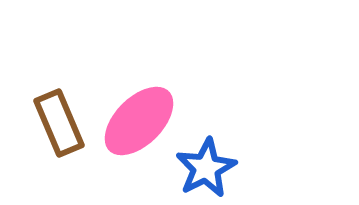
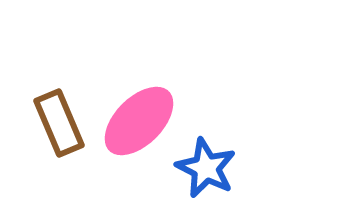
blue star: rotated 18 degrees counterclockwise
